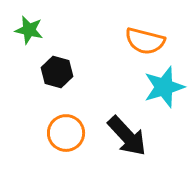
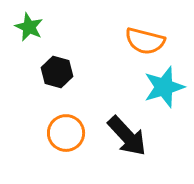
green star: moved 3 px up; rotated 12 degrees clockwise
